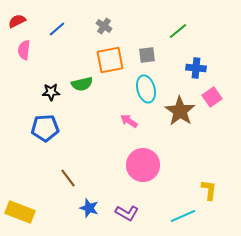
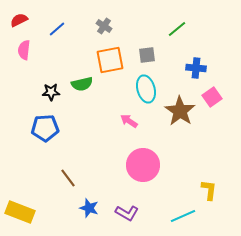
red semicircle: moved 2 px right, 1 px up
green line: moved 1 px left, 2 px up
